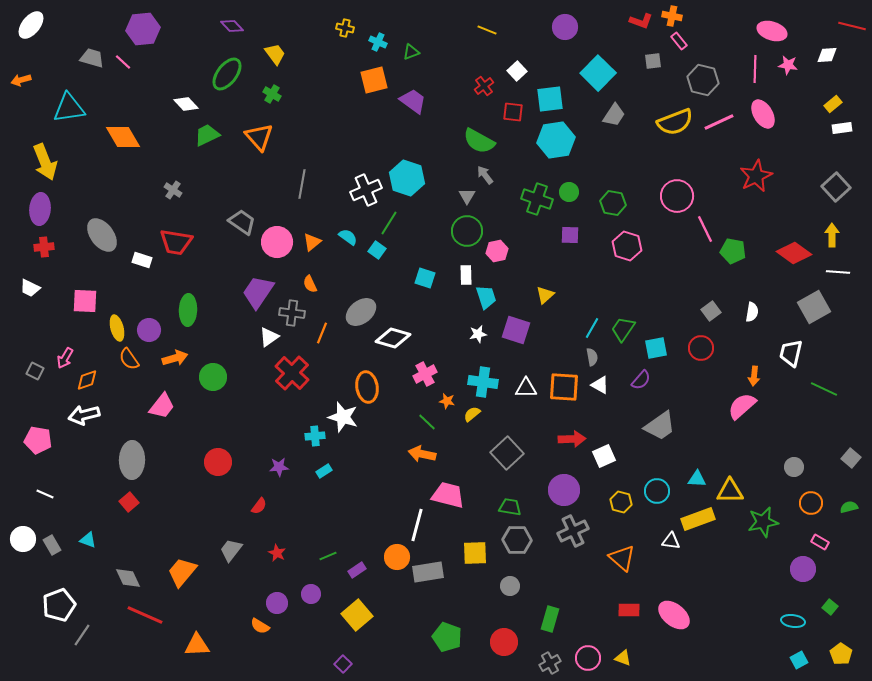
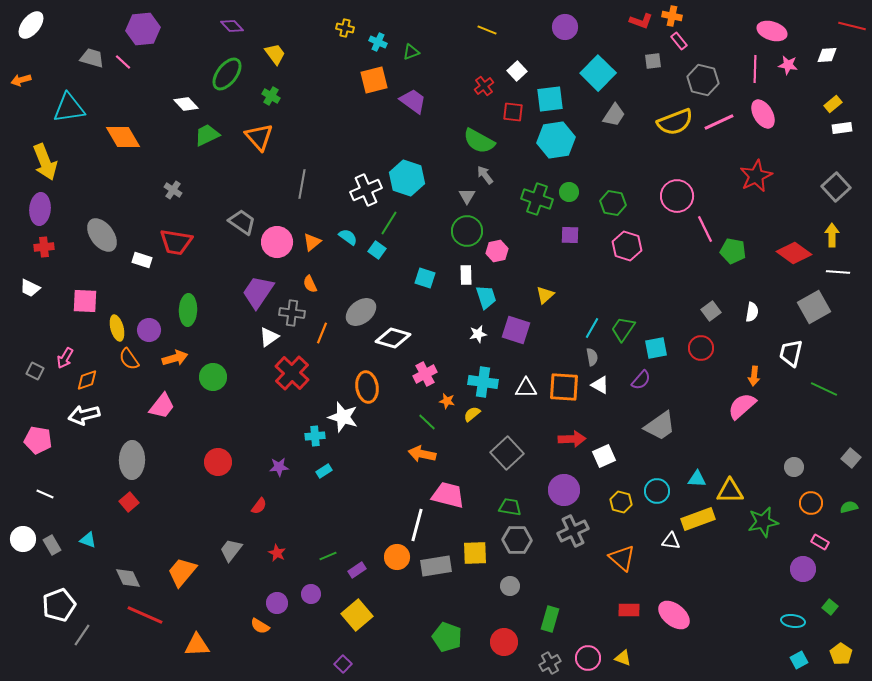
green cross at (272, 94): moved 1 px left, 2 px down
gray rectangle at (428, 572): moved 8 px right, 6 px up
